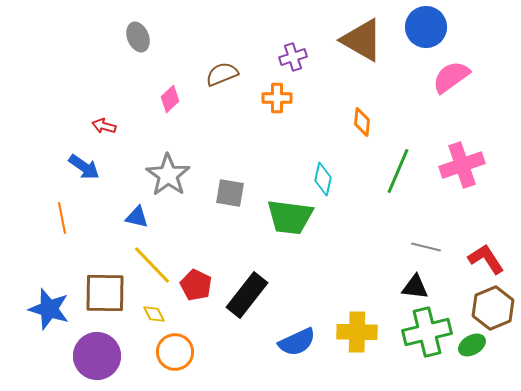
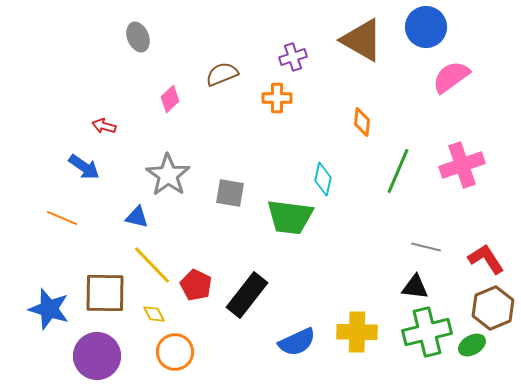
orange line: rotated 56 degrees counterclockwise
